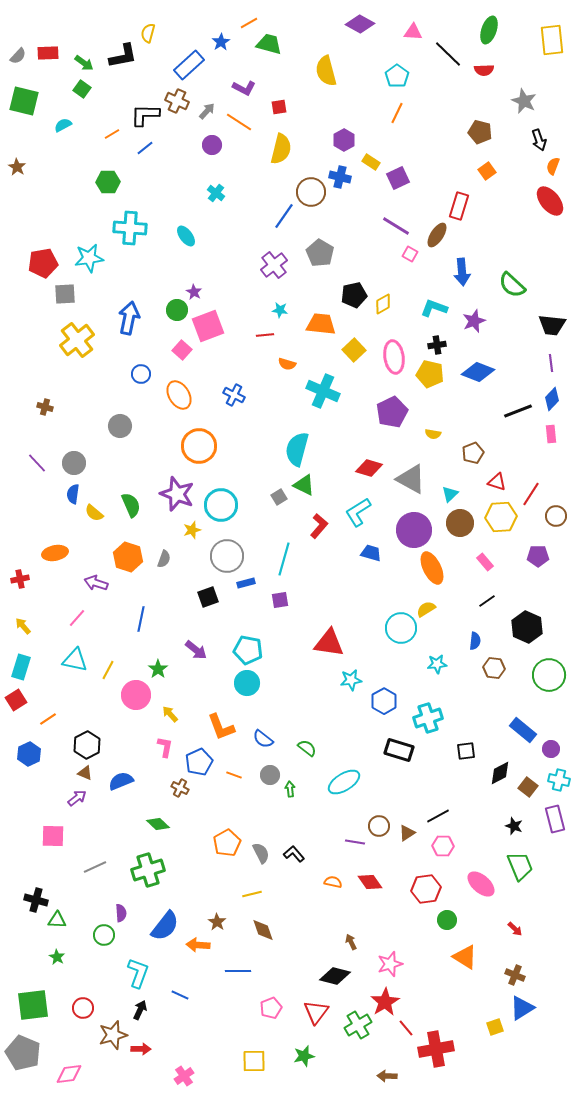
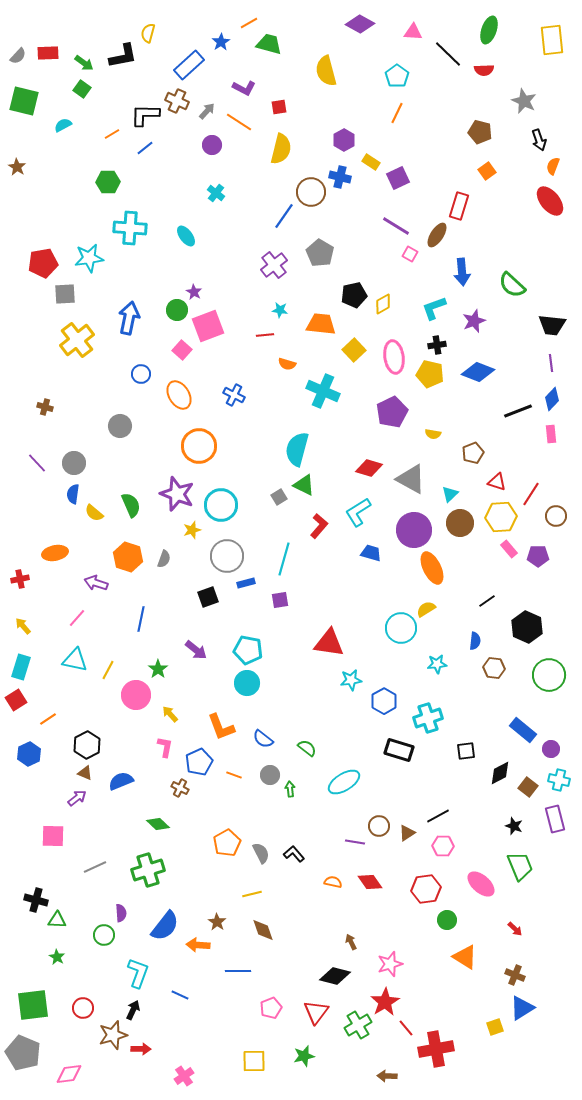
cyan L-shape at (434, 308): rotated 40 degrees counterclockwise
pink rectangle at (485, 562): moved 24 px right, 13 px up
black arrow at (140, 1010): moved 7 px left
